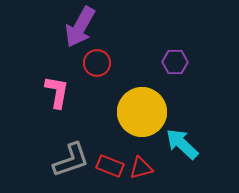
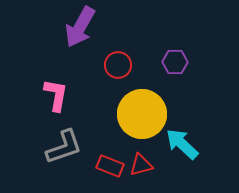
red circle: moved 21 px right, 2 px down
pink L-shape: moved 1 px left, 3 px down
yellow circle: moved 2 px down
gray L-shape: moved 7 px left, 13 px up
red triangle: moved 3 px up
